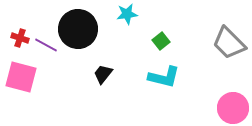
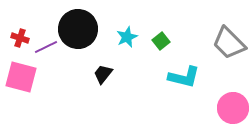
cyan star: moved 23 px down; rotated 15 degrees counterclockwise
purple line: moved 2 px down; rotated 55 degrees counterclockwise
cyan L-shape: moved 20 px right
